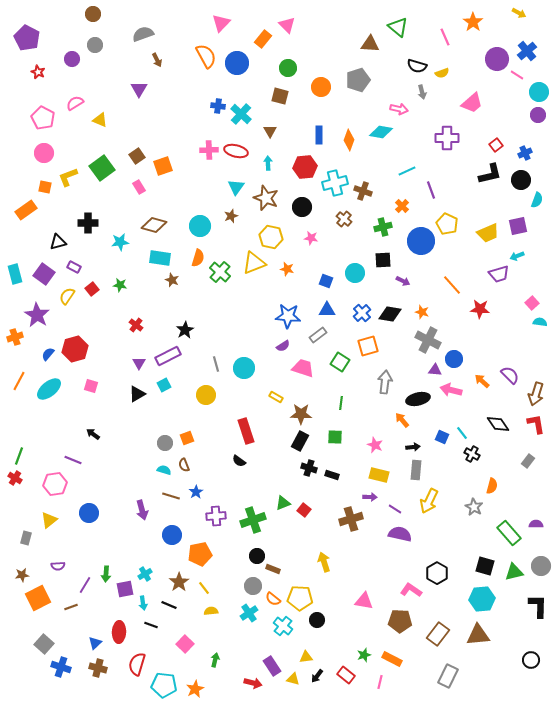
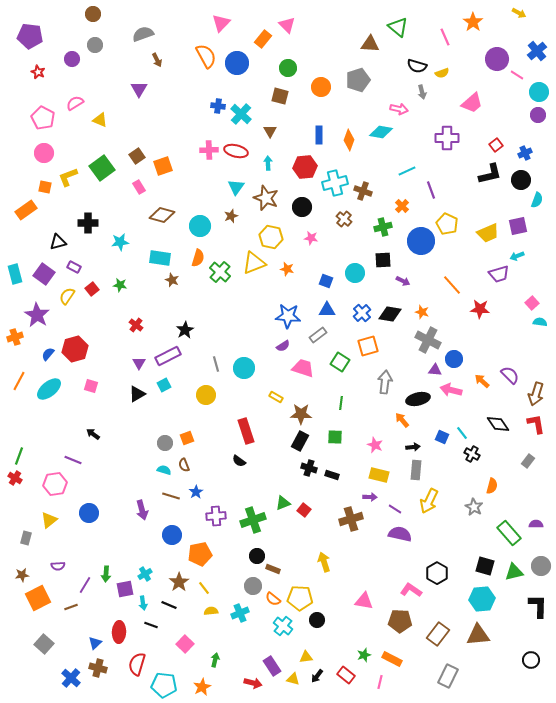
purple pentagon at (27, 38): moved 3 px right, 2 px up; rotated 20 degrees counterclockwise
blue cross at (527, 51): moved 10 px right
brown diamond at (154, 225): moved 8 px right, 10 px up
cyan cross at (249, 613): moved 9 px left; rotated 12 degrees clockwise
blue cross at (61, 667): moved 10 px right, 11 px down; rotated 24 degrees clockwise
orange star at (195, 689): moved 7 px right, 2 px up
